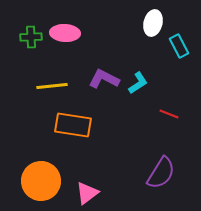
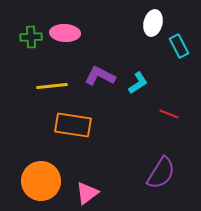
purple L-shape: moved 4 px left, 3 px up
